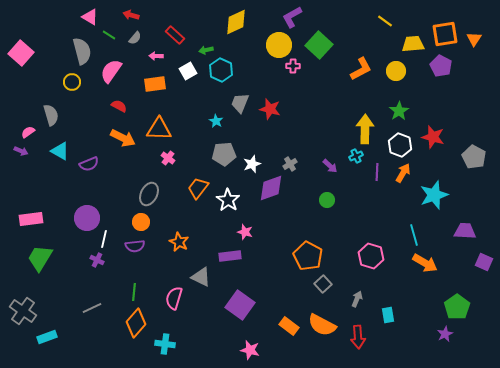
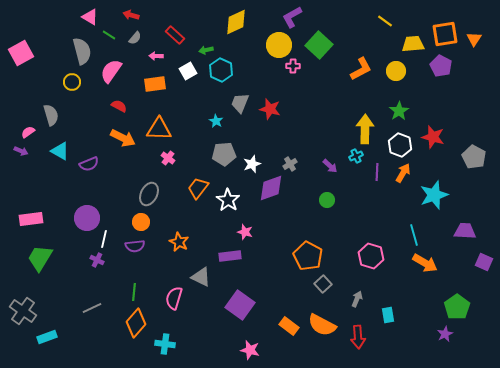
pink square at (21, 53): rotated 20 degrees clockwise
